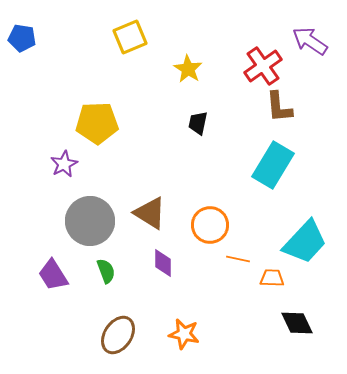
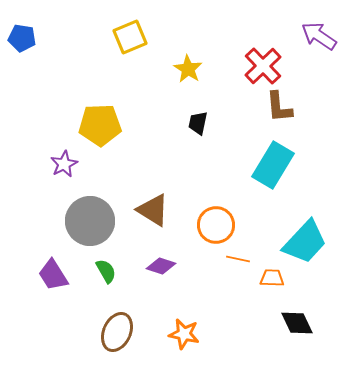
purple arrow: moved 9 px right, 5 px up
red cross: rotated 9 degrees counterclockwise
yellow pentagon: moved 3 px right, 2 px down
brown triangle: moved 3 px right, 3 px up
orange circle: moved 6 px right
purple diamond: moved 2 px left, 3 px down; rotated 72 degrees counterclockwise
green semicircle: rotated 10 degrees counterclockwise
brown ellipse: moved 1 px left, 3 px up; rotated 9 degrees counterclockwise
